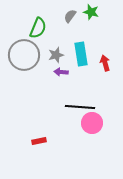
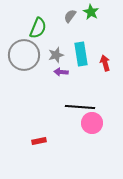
green star: rotated 14 degrees clockwise
